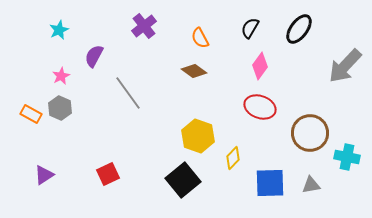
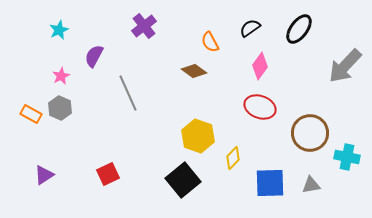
black semicircle: rotated 25 degrees clockwise
orange semicircle: moved 10 px right, 4 px down
gray line: rotated 12 degrees clockwise
